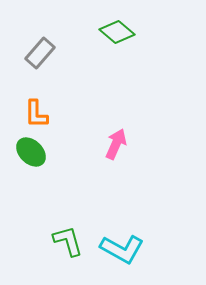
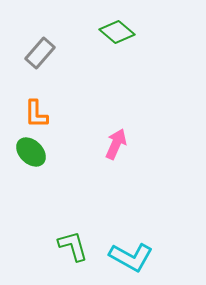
green L-shape: moved 5 px right, 5 px down
cyan L-shape: moved 9 px right, 8 px down
